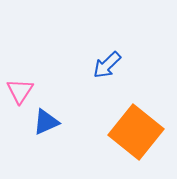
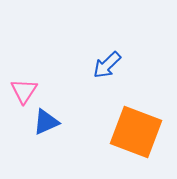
pink triangle: moved 4 px right
orange square: rotated 18 degrees counterclockwise
